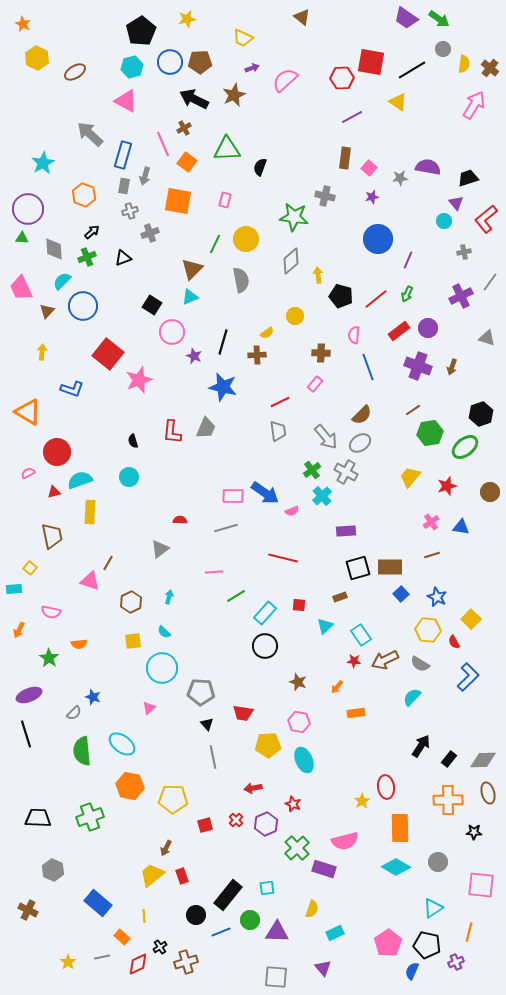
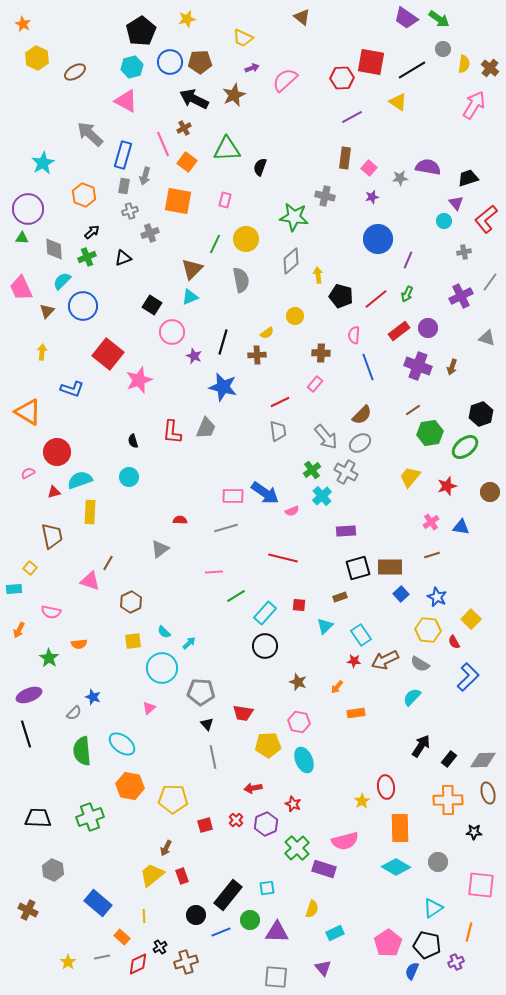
cyan arrow at (169, 597): moved 20 px right, 46 px down; rotated 32 degrees clockwise
